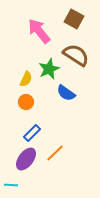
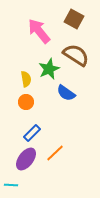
yellow semicircle: rotated 35 degrees counterclockwise
